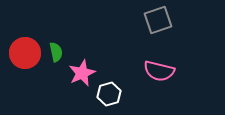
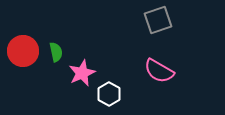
red circle: moved 2 px left, 2 px up
pink semicircle: rotated 16 degrees clockwise
white hexagon: rotated 15 degrees counterclockwise
